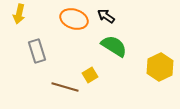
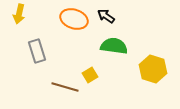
green semicircle: rotated 24 degrees counterclockwise
yellow hexagon: moved 7 px left, 2 px down; rotated 16 degrees counterclockwise
